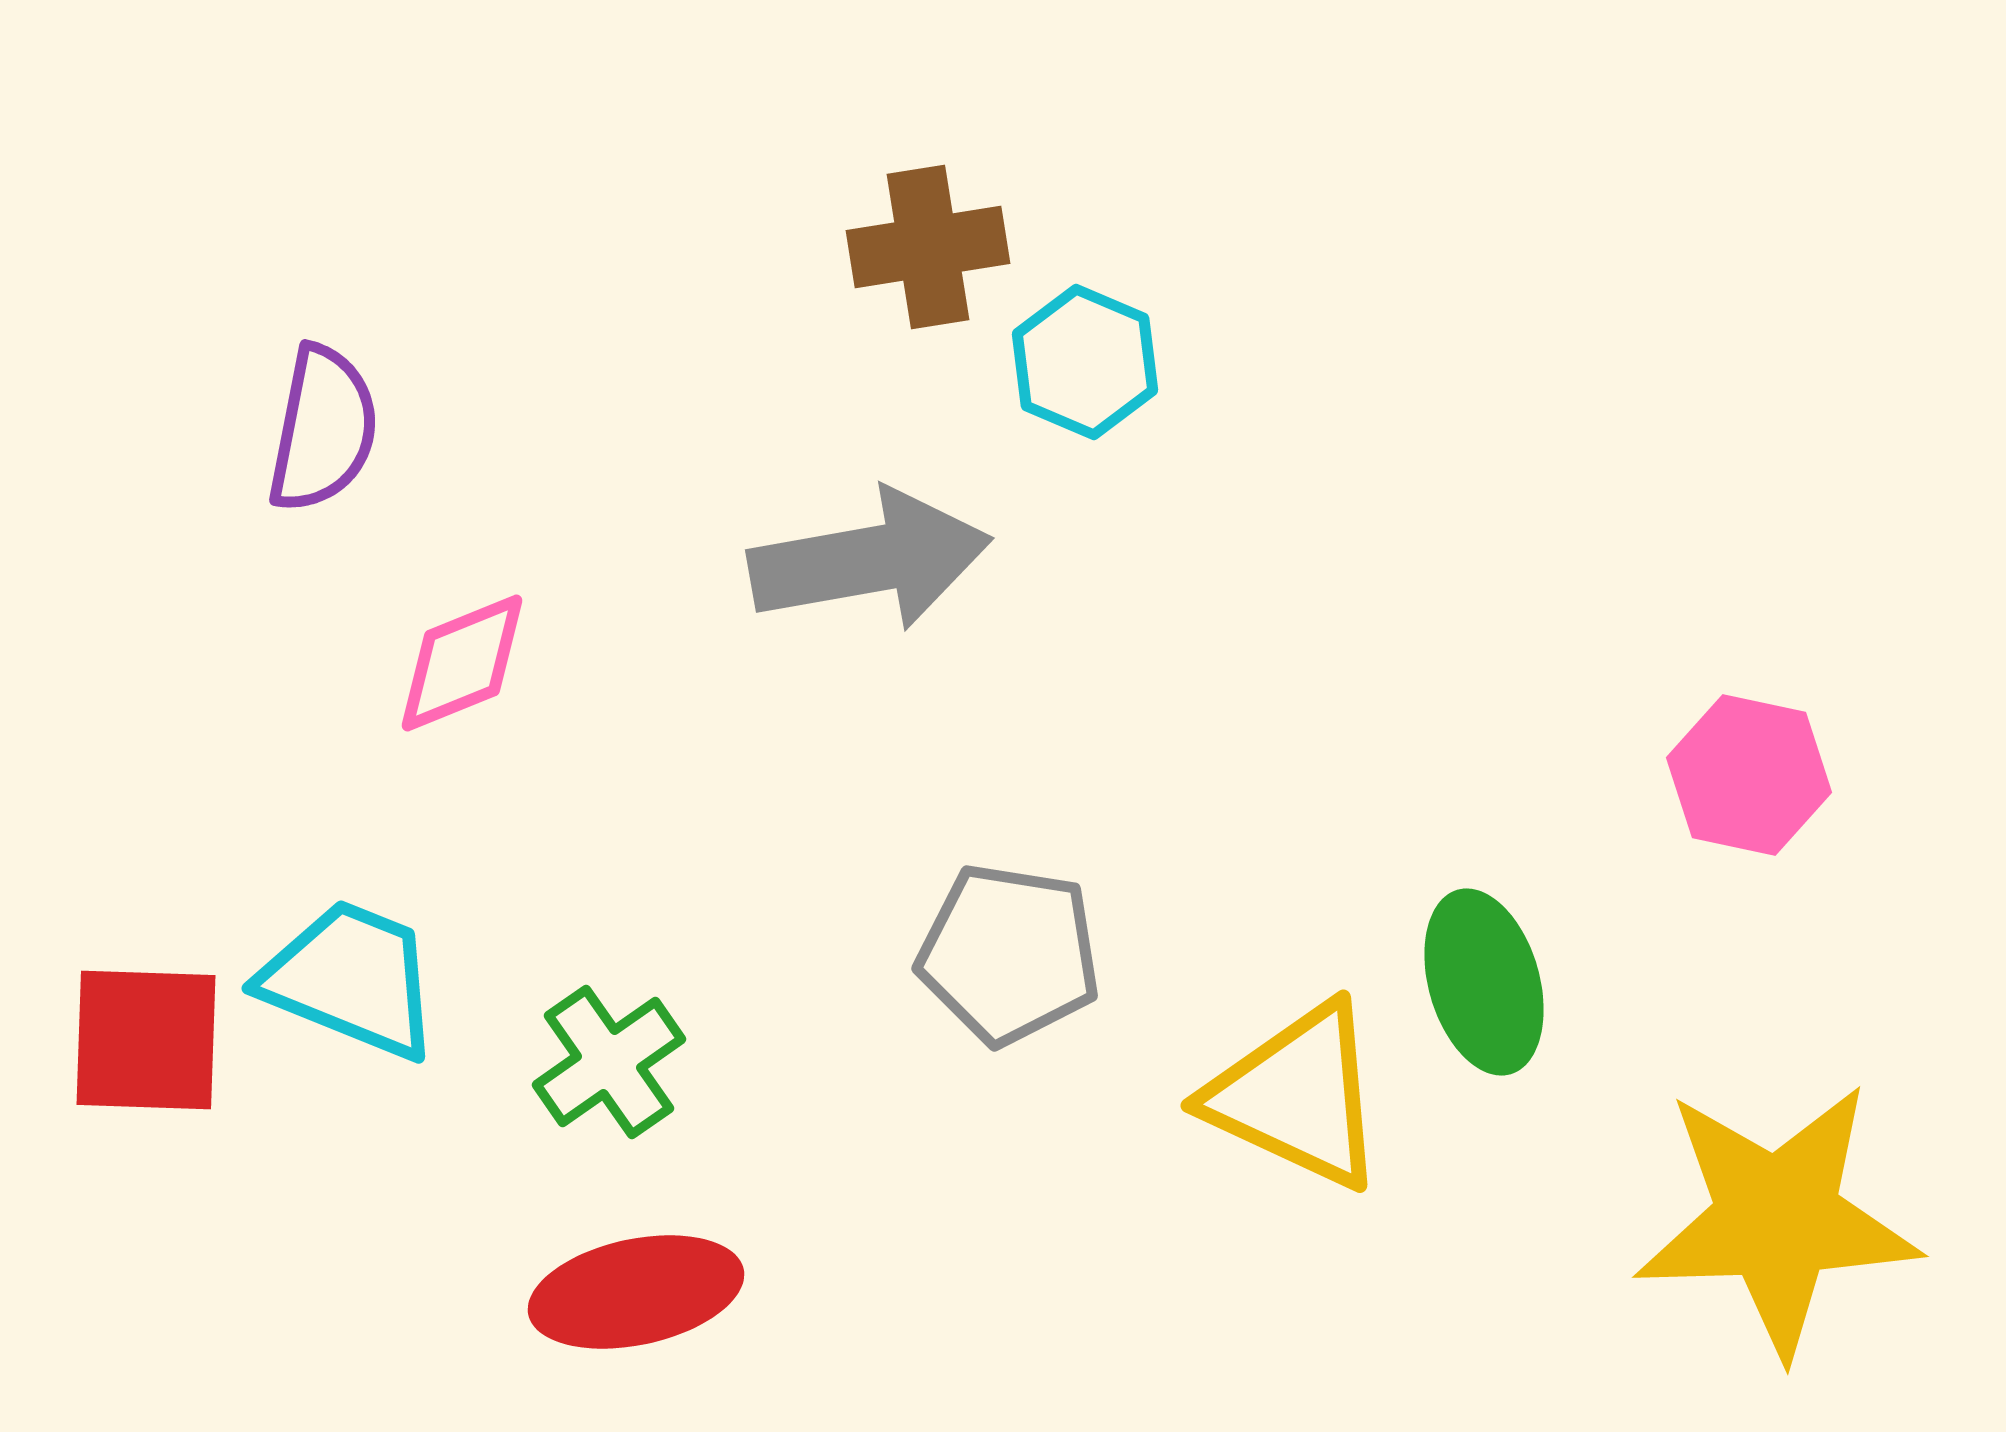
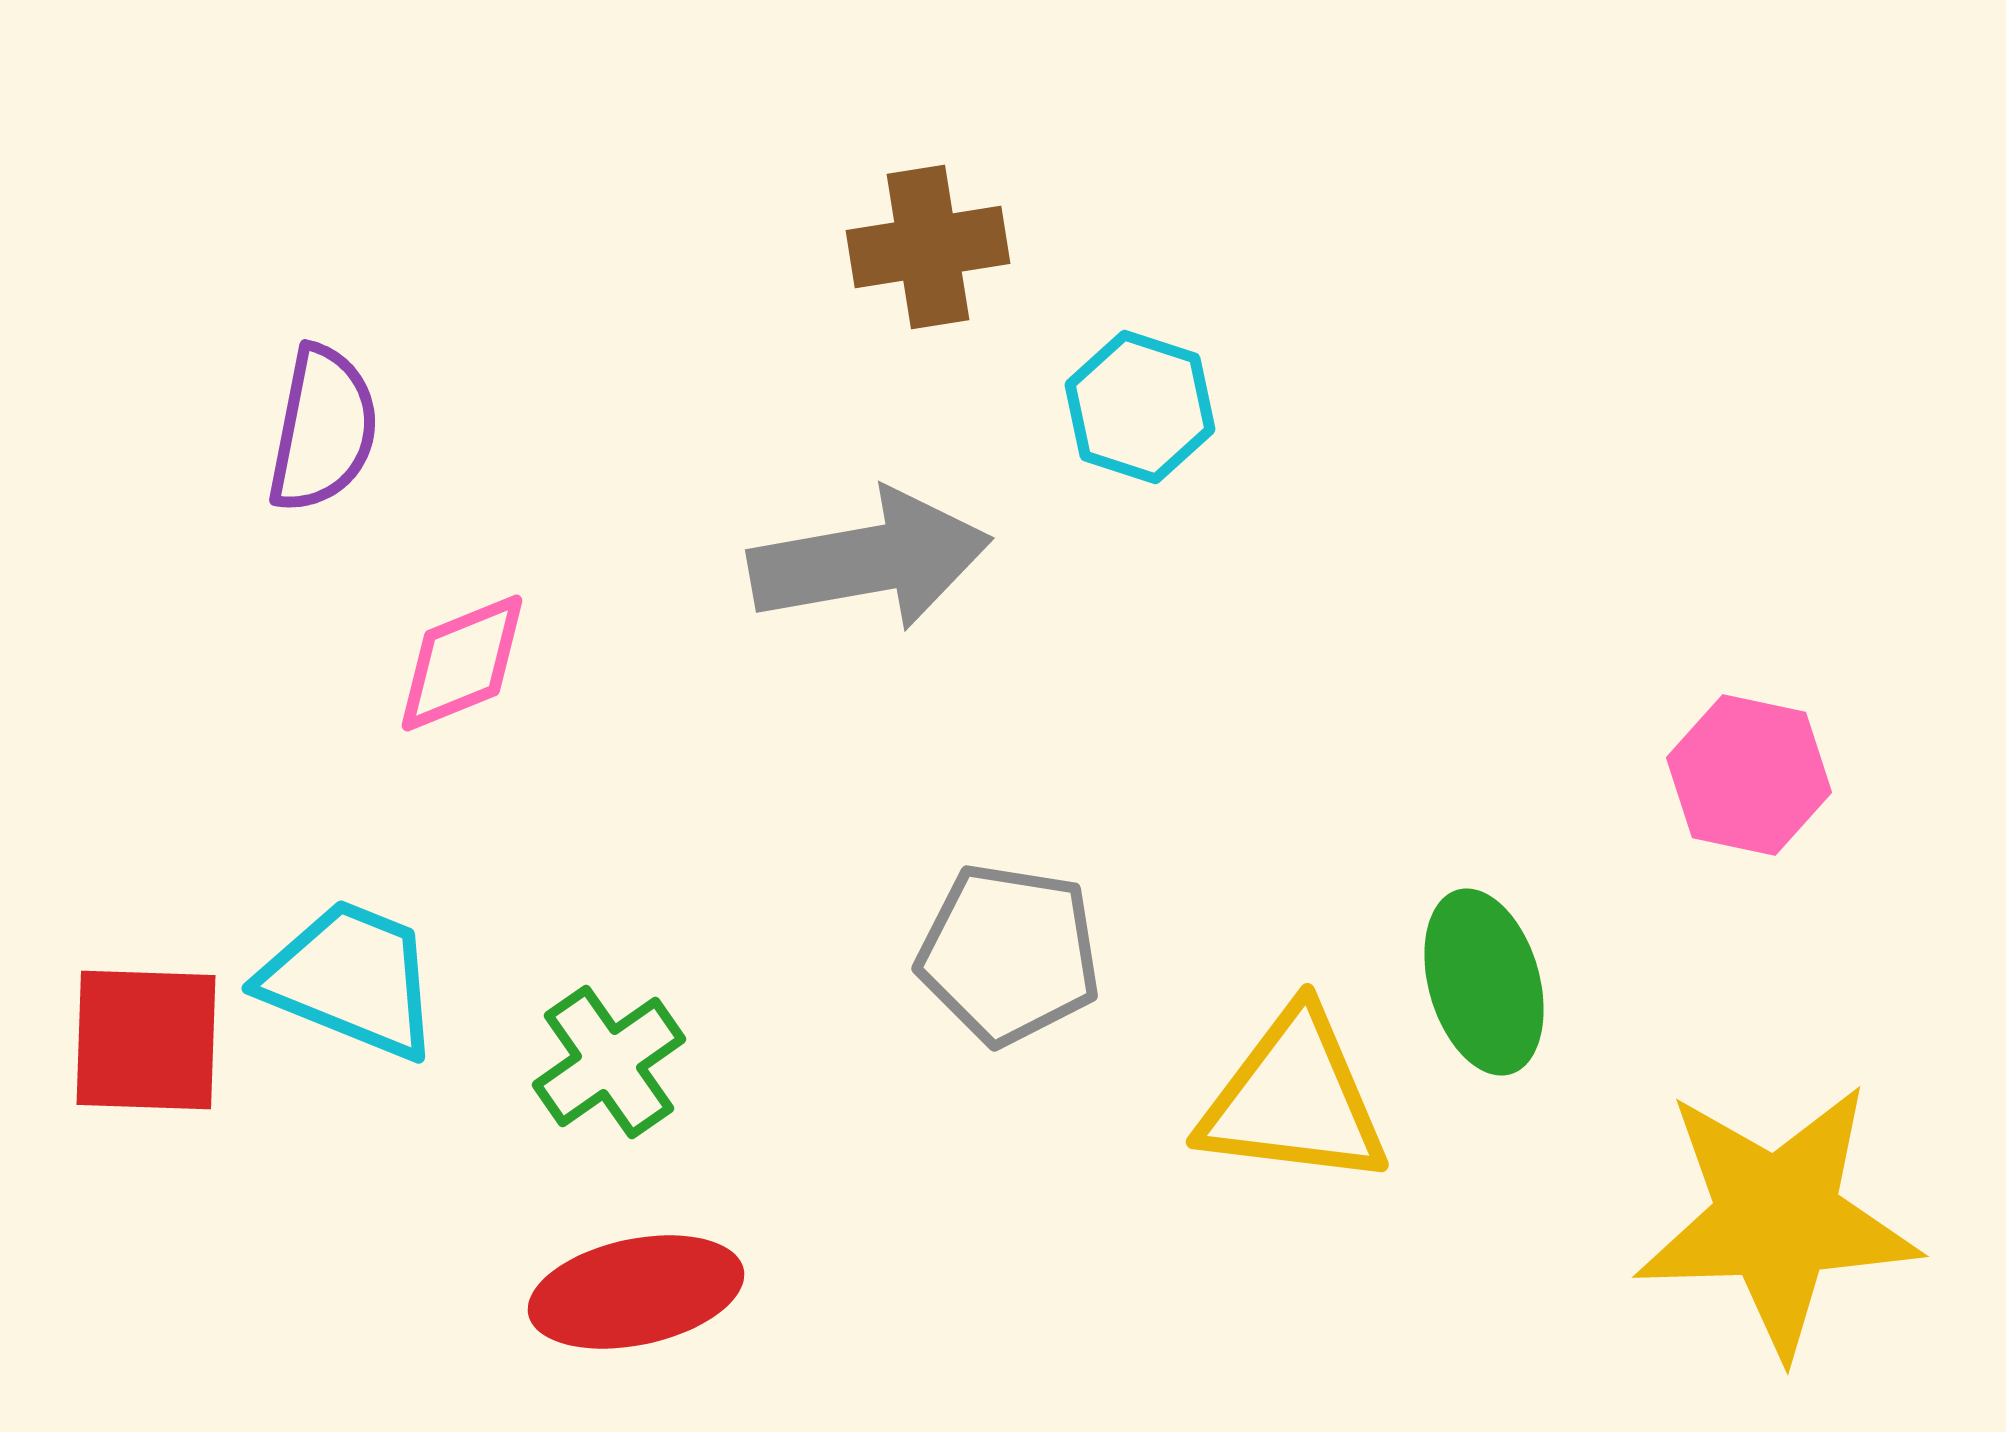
cyan hexagon: moved 55 px right, 45 px down; rotated 5 degrees counterclockwise
yellow triangle: moved 3 px left, 3 px down; rotated 18 degrees counterclockwise
